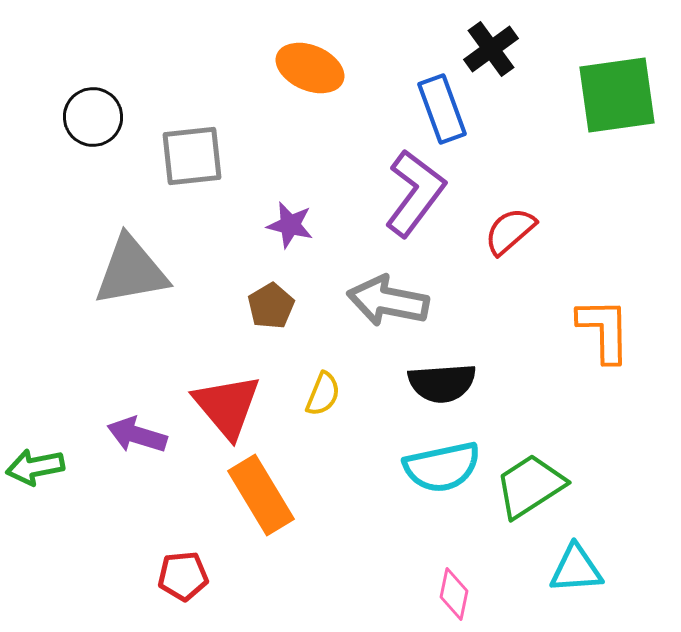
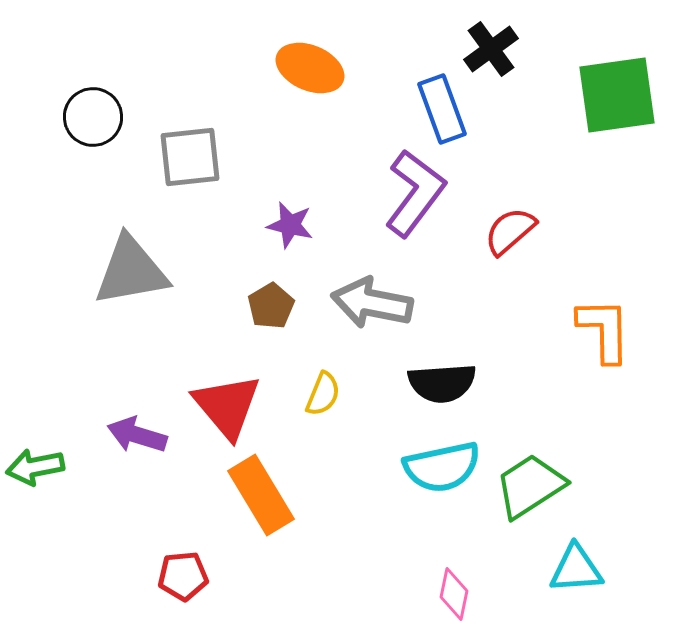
gray square: moved 2 px left, 1 px down
gray arrow: moved 16 px left, 2 px down
